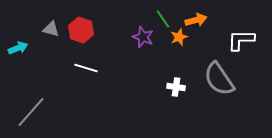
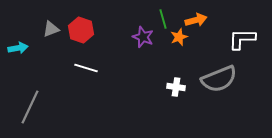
green line: rotated 18 degrees clockwise
gray triangle: rotated 36 degrees counterclockwise
white L-shape: moved 1 px right, 1 px up
cyan arrow: rotated 12 degrees clockwise
gray semicircle: rotated 78 degrees counterclockwise
gray line: moved 1 px left, 5 px up; rotated 16 degrees counterclockwise
